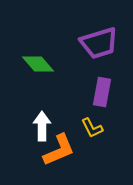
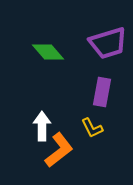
purple trapezoid: moved 9 px right
green diamond: moved 10 px right, 12 px up
orange L-shape: rotated 15 degrees counterclockwise
